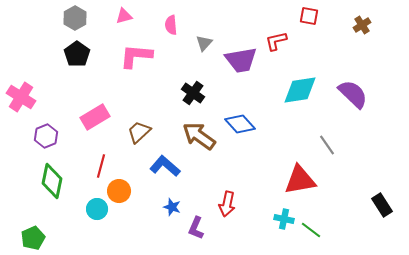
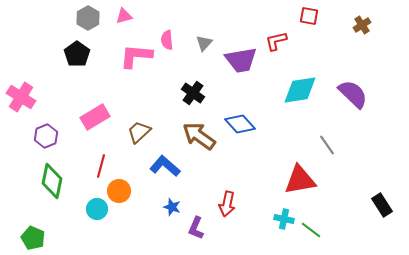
gray hexagon: moved 13 px right
pink semicircle: moved 4 px left, 15 px down
green pentagon: rotated 25 degrees counterclockwise
